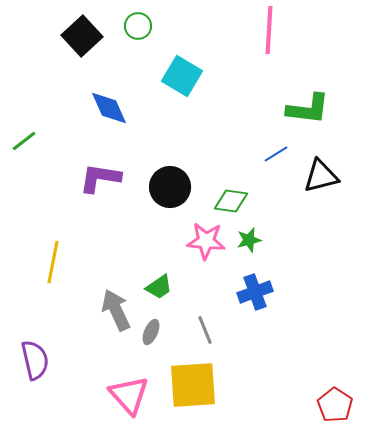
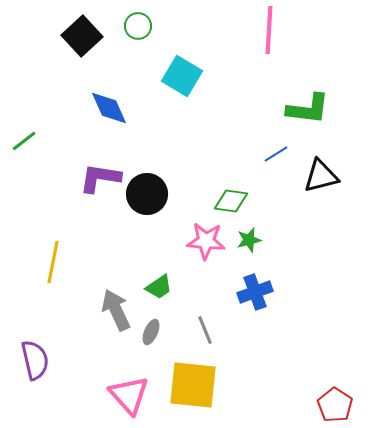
black circle: moved 23 px left, 7 px down
yellow square: rotated 10 degrees clockwise
